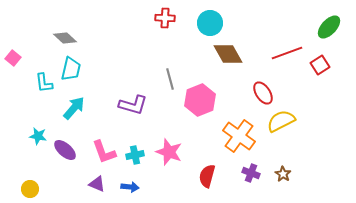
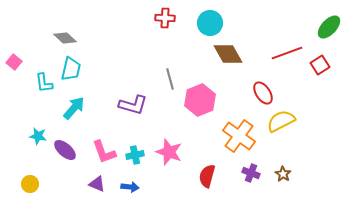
pink square: moved 1 px right, 4 px down
yellow circle: moved 5 px up
